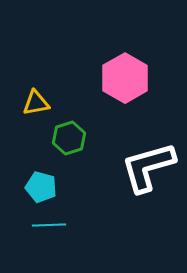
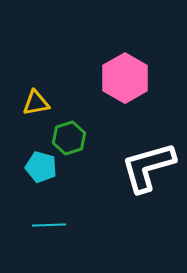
cyan pentagon: moved 20 px up
